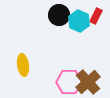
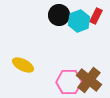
cyan hexagon: rotated 15 degrees clockwise
yellow ellipse: rotated 55 degrees counterclockwise
brown cross: moved 1 px right, 2 px up; rotated 10 degrees counterclockwise
